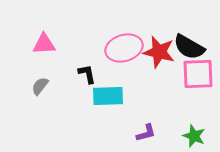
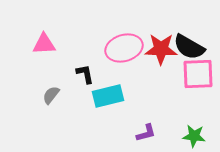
red star: moved 2 px right, 3 px up; rotated 12 degrees counterclockwise
black L-shape: moved 2 px left
gray semicircle: moved 11 px right, 9 px down
cyan rectangle: rotated 12 degrees counterclockwise
green star: rotated 15 degrees counterclockwise
